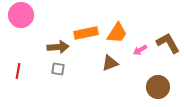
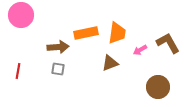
orange trapezoid: rotated 25 degrees counterclockwise
